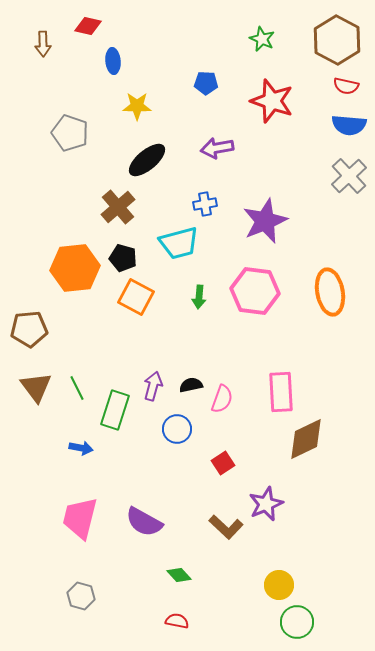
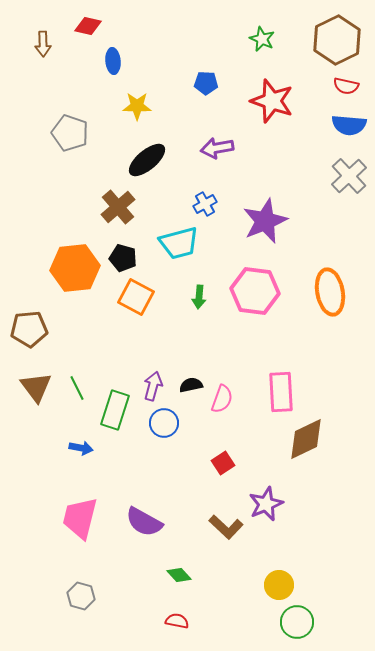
brown hexagon at (337, 40): rotated 6 degrees clockwise
blue cross at (205, 204): rotated 20 degrees counterclockwise
blue circle at (177, 429): moved 13 px left, 6 px up
